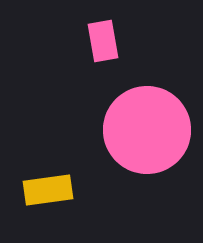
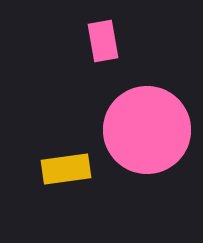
yellow rectangle: moved 18 px right, 21 px up
